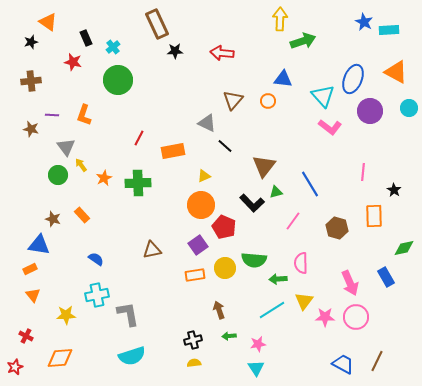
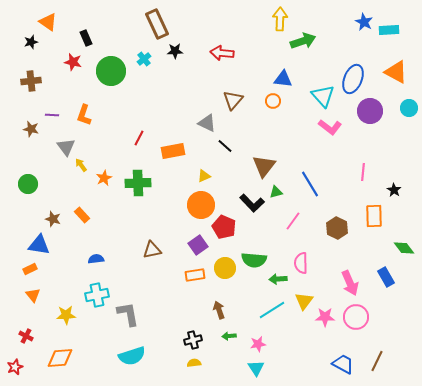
cyan cross at (113, 47): moved 31 px right, 12 px down
green circle at (118, 80): moved 7 px left, 9 px up
orange circle at (268, 101): moved 5 px right
green circle at (58, 175): moved 30 px left, 9 px down
brown hexagon at (337, 228): rotated 10 degrees clockwise
green diamond at (404, 248): rotated 65 degrees clockwise
blue semicircle at (96, 259): rotated 42 degrees counterclockwise
